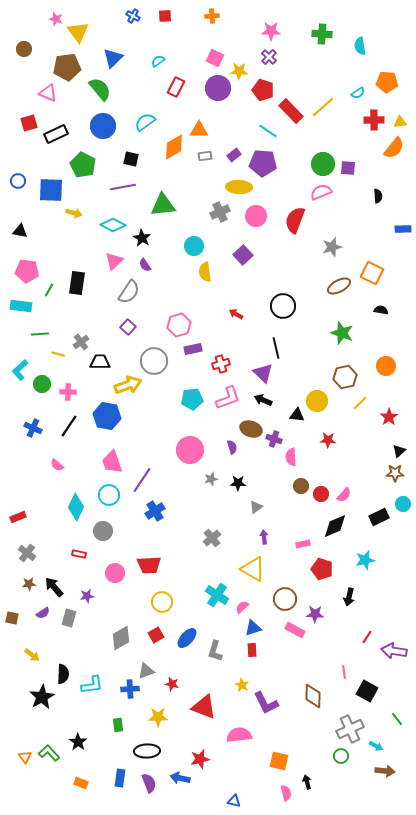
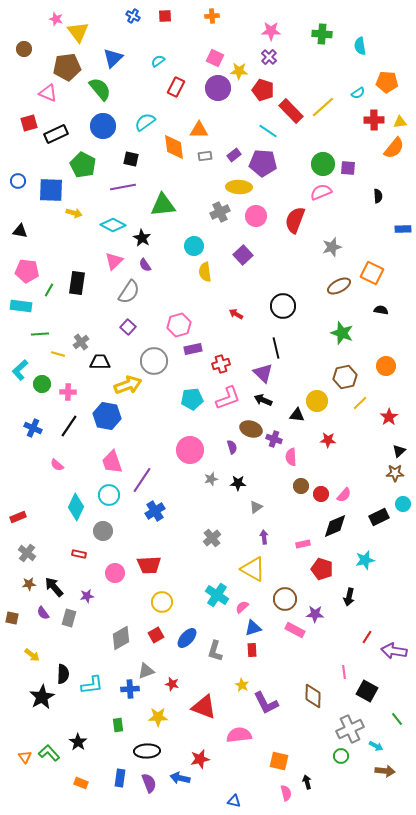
orange diamond at (174, 147): rotated 68 degrees counterclockwise
purple semicircle at (43, 613): rotated 88 degrees clockwise
